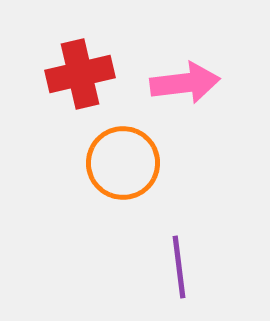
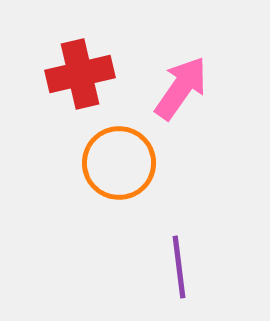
pink arrow: moved 4 px left, 5 px down; rotated 48 degrees counterclockwise
orange circle: moved 4 px left
